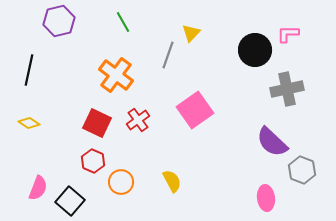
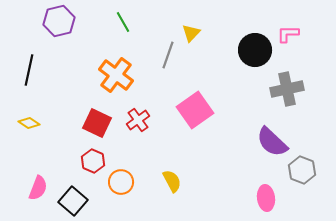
black square: moved 3 px right
